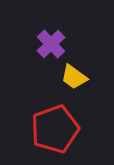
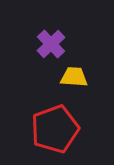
yellow trapezoid: rotated 148 degrees clockwise
